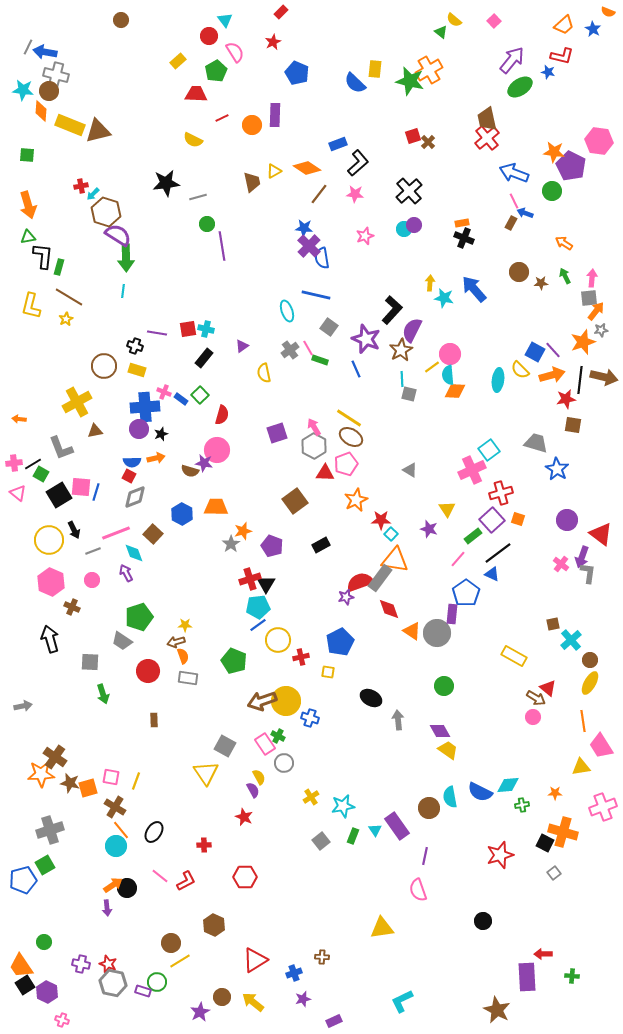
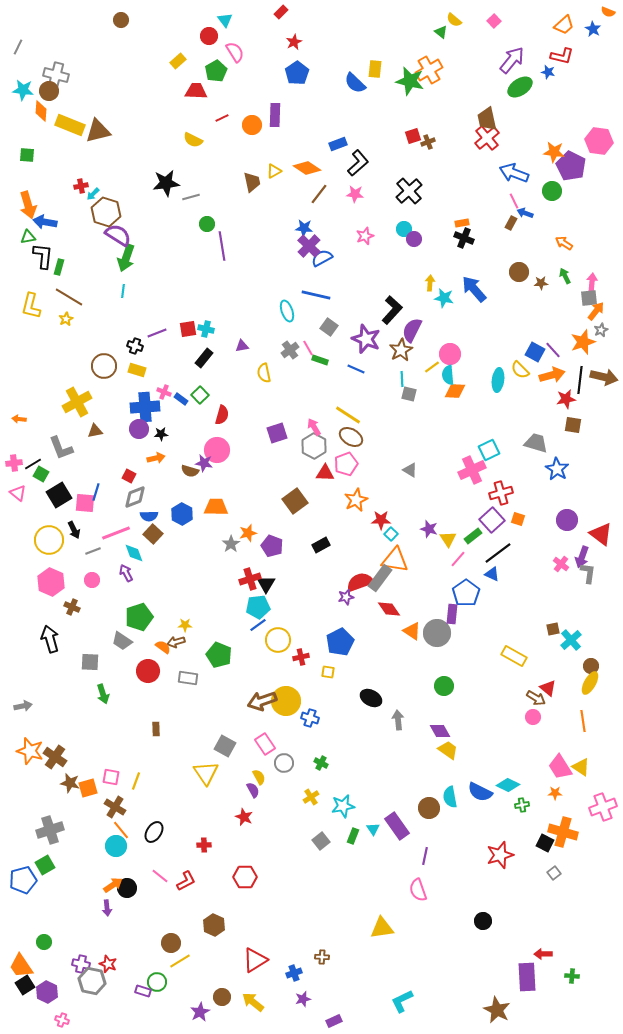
red star at (273, 42): moved 21 px right
gray line at (28, 47): moved 10 px left
blue arrow at (45, 52): moved 170 px down
blue pentagon at (297, 73): rotated 15 degrees clockwise
red trapezoid at (196, 94): moved 3 px up
brown cross at (428, 142): rotated 24 degrees clockwise
gray line at (198, 197): moved 7 px left
purple circle at (414, 225): moved 14 px down
green arrow at (126, 258): rotated 20 degrees clockwise
blue semicircle at (322, 258): rotated 70 degrees clockwise
pink arrow at (592, 278): moved 4 px down
gray star at (601, 330): rotated 16 degrees counterclockwise
purple line at (157, 333): rotated 30 degrees counterclockwise
purple triangle at (242, 346): rotated 24 degrees clockwise
blue line at (356, 369): rotated 42 degrees counterclockwise
yellow line at (349, 418): moved 1 px left, 3 px up
black star at (161, 434): rotated 16 degrees clockwise
cyan square at (489, 450): rotated 10 degrees clockwise
blue semicircle at (132, 462): moved 17 px right, 54 px down
pink square at (81, 487): moved 4 px right, 16 px down
yellow triangle at (447, 509): moved 1 px right, 30 px down
orange star at (243, 531): moved 5 px right, 2 px down
red diamond at (389, 609): rotated 15 degrees counterclockwise
brown square at (553, 624): moved 5 px down
orange semicircle at (183, 656): moved 20 px left, 9 px up; rotated 35 degrees counterclockwise
brown circle at (590, 660): moved 1 px right, 6 px down
green pentagon at (234, 661): moved 15 px left, 6 px up
brown rectangle at (154, 720): moved 2 px right, 9 px down
green cross at (278, 736): moved 43 px right, 27 px down
pink trapezoid at (601, 746): moved 41 px left, 21 px down
yellow triangle at (581, 767): rotated 42 degrees clockwise
orange star at (41, 774): moved 11 px left, 23 px up; rotated 20 degrees clockwise
cyan diamond at (508, 785): rotated 30 degrees clockwise
cyan triangle at (375, 830): moved 2 px left, 1 px up
gray hexagon at (113, 983): moved 21 px left, 2 px up
